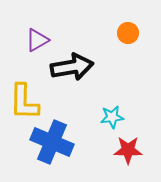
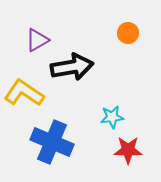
yellow L-shape: moved 9 px up; rotated 123 degrees clockwise
